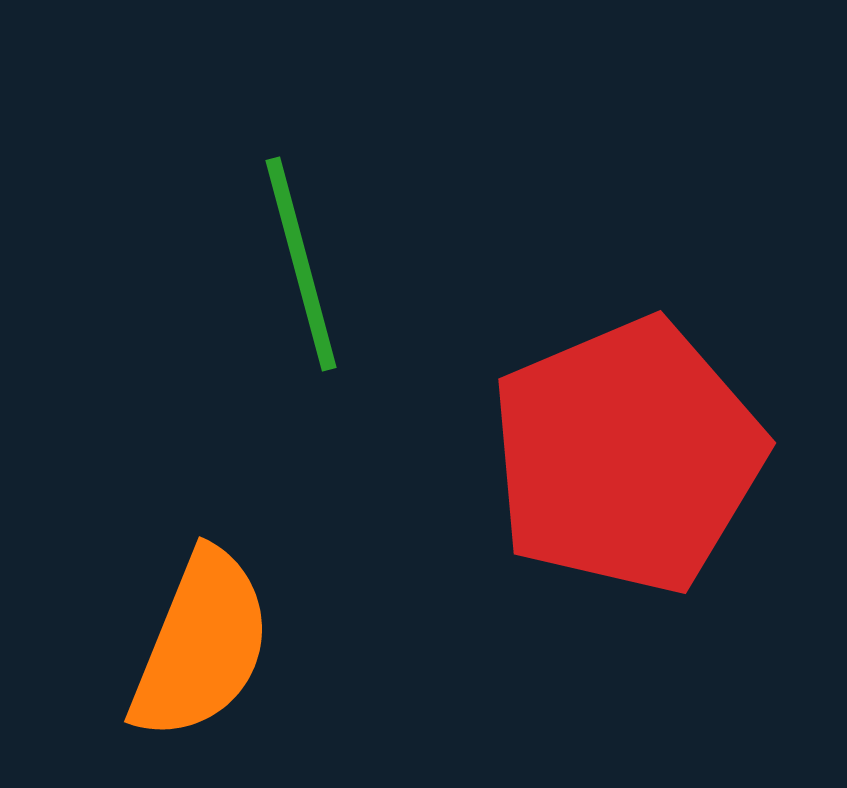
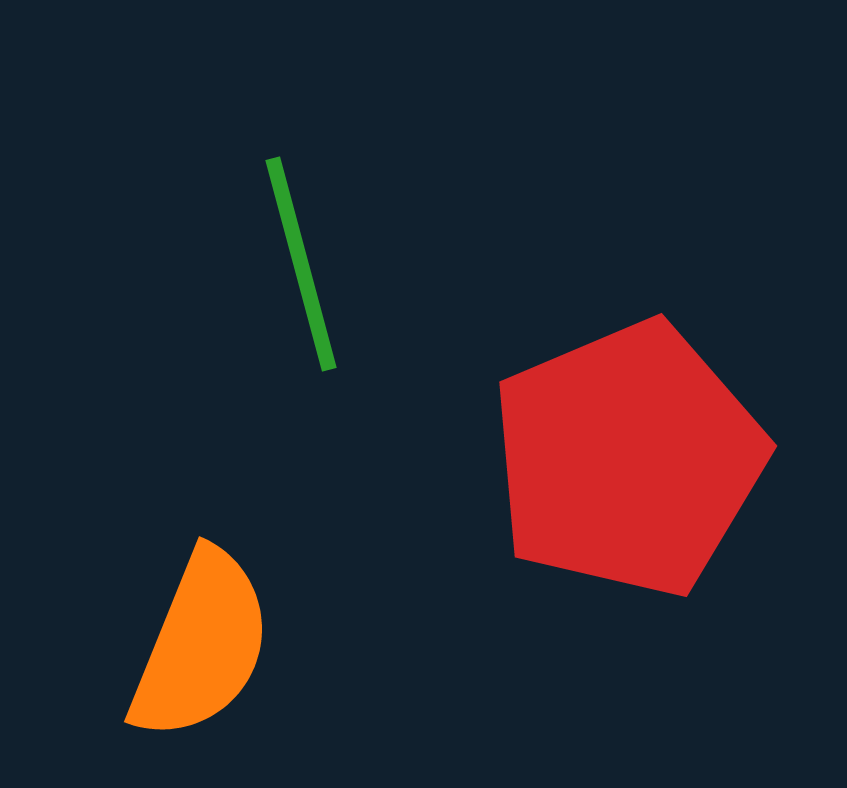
red pentagon: moved 1 px right, 3 px down
